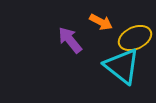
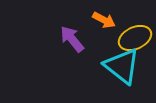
orange arrow: moved 3 px right, 2 px up
purple arrow: moved 2 px right, 1 px up
